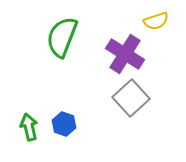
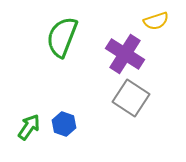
gray square: rotated 15 degrees counterclockwise
green arrow: rotated 48 degrees clockwise
